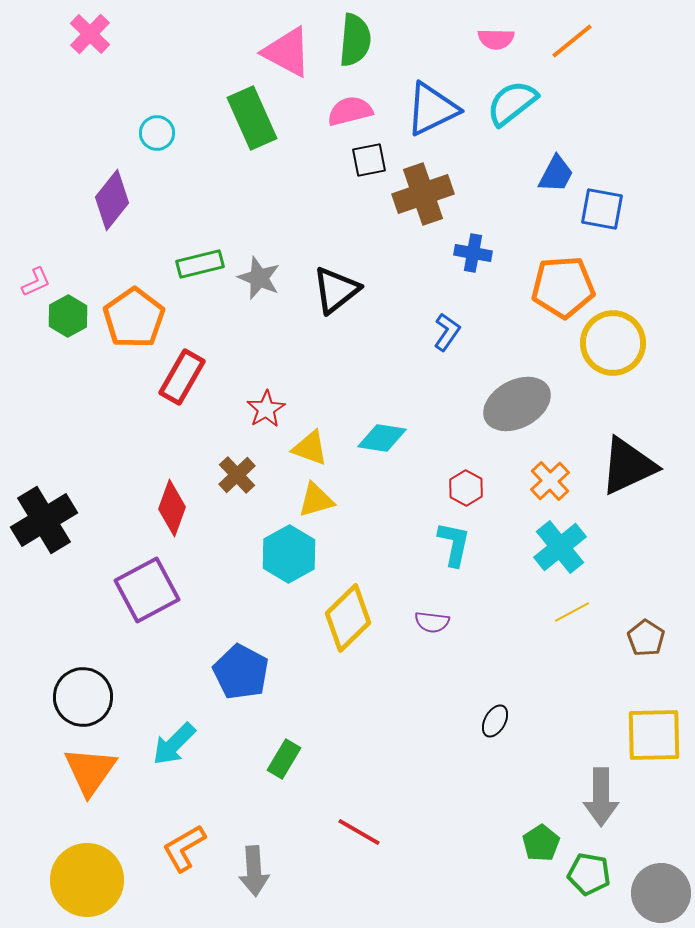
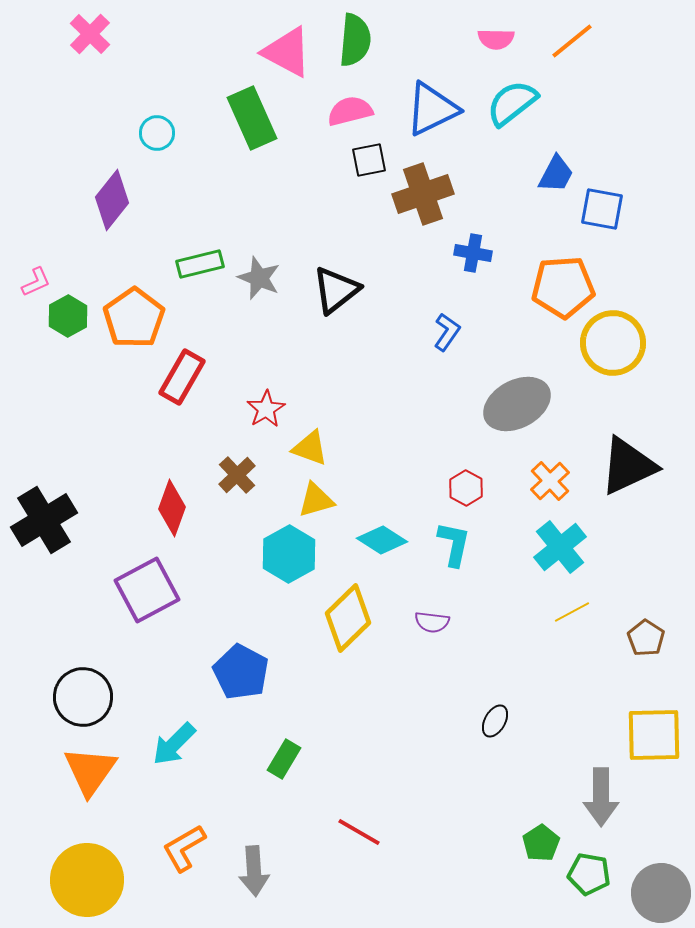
cyan diamond at (382, 438): moved 102 px down; rotated 24 degrees clockwise
